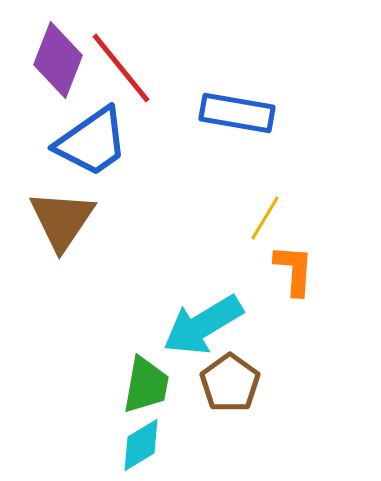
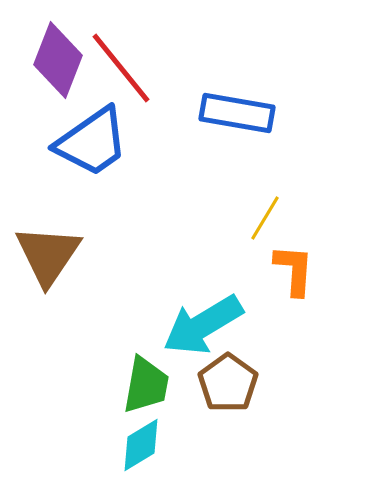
brown triangle: moved 14 px left, 35 px down
brown pentagon: moved 2 px left
